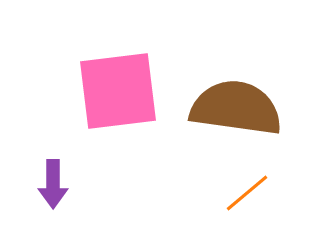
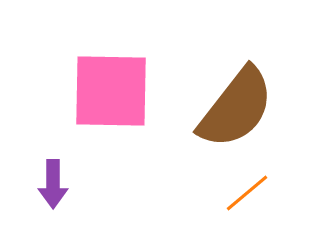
pink square: moved 7 px left; rotated 8 degrees clockwise
brown semicircle: rotated 120 degrees clockwise
